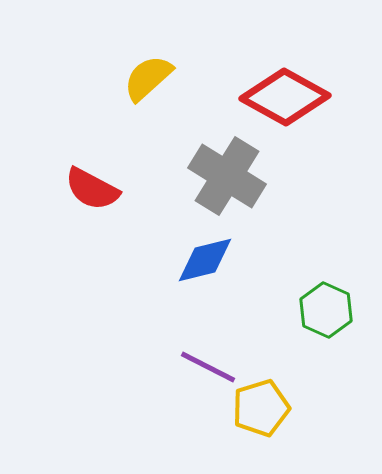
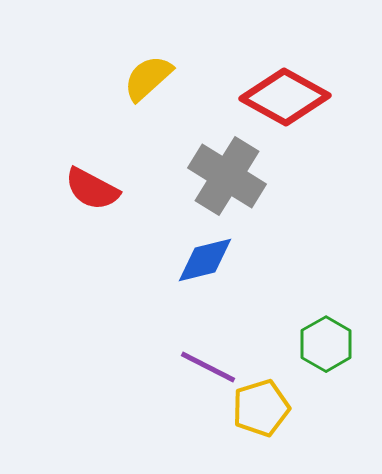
green hexagon: moved 34 px down; rotated 6 degrees clockwise
